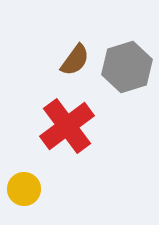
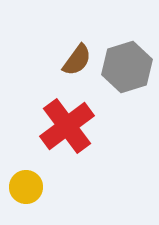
brown semicircle: moved 2 px right
yellow circle: moved 2 px right, 2 px up
